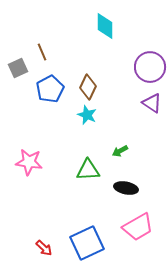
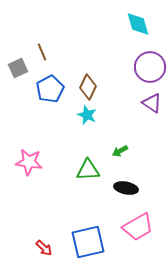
cyan diamond: moved 33 px right, 2 px up; rotated 16 degrees counterclockwise
blue square: moved 1 px right, 1 px up; rotated 12 degrees clockwise
